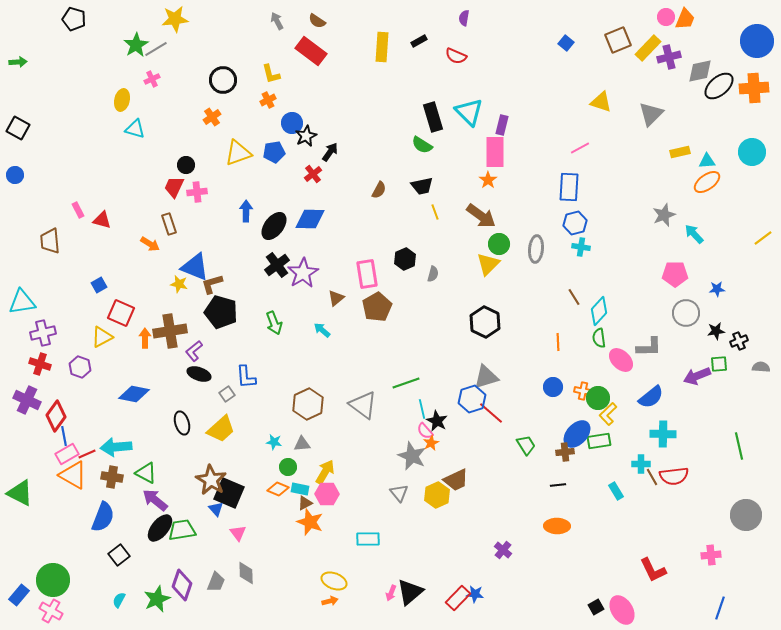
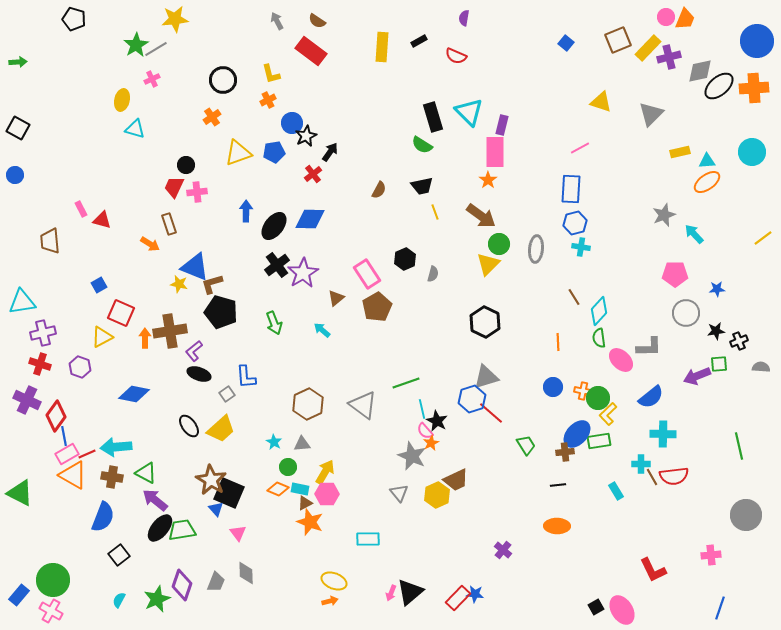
blue rectangle at (569, 187): moved 2 px right, 2 px down
pink rectangle at (78, 210): moved 3 px right, 1 px up
pink rectangle at (367, 274): rotated 24 degrees counterclockwise
black ellipse at (182, 423): moved 7 px right, 3 px down; rotated 20 degrees counterclockwise
cyan star at (274, 442): rotated 21 degrees clockwise
